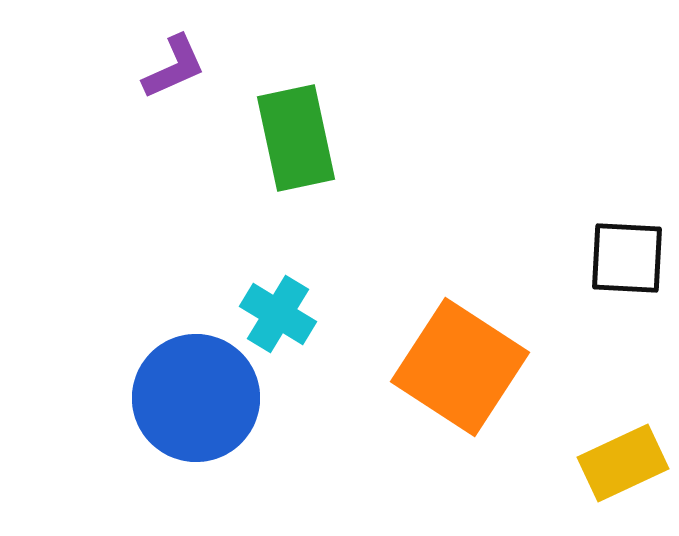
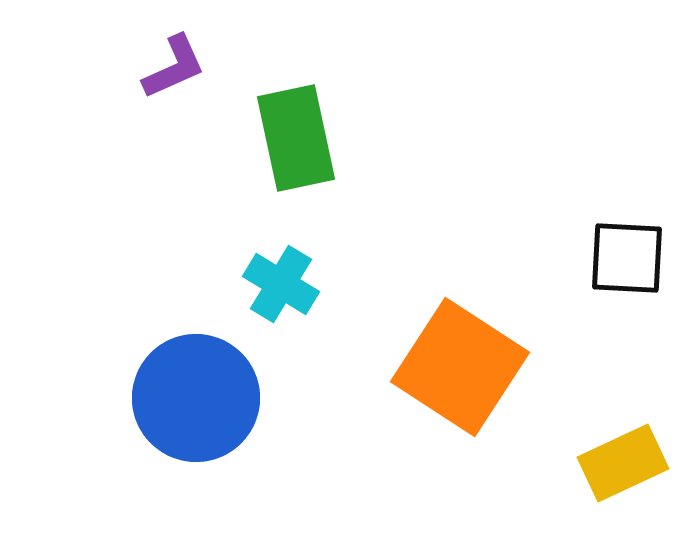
cyan cross: moved 3 px right, 30 px up
